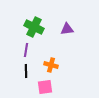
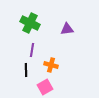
green cross: moved 4 px left, 4 px up
purple line: moved 6 px right
black line: moved 1 px up
pink square: rotated 21 degrees counterclockwise
